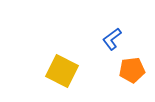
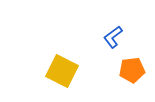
blue L-shape: moved 1 px right, 2 px up
